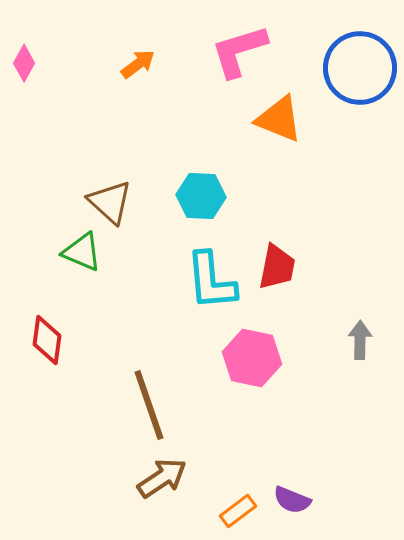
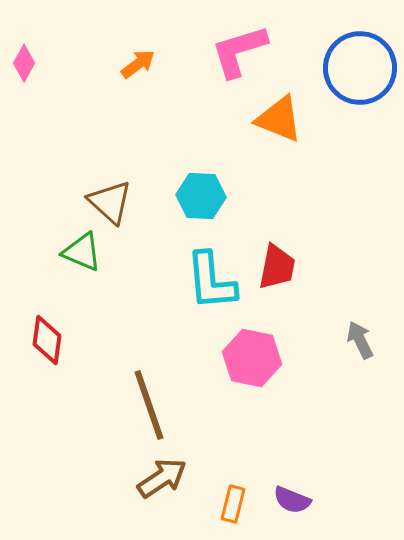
gray arrow: rotated 27 degrees counterclockwise
orange rectangle: moved 5 px left, 7 px up; rotated 39 degrees counterclockwise
